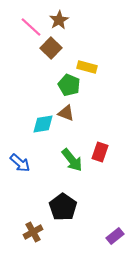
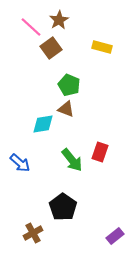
brown square: rotated 10 degrees clockwise
yellow rectangle: moved 15 px right, 20 px up
brown triangle: moved 4 px up
brown cross: moved 1 px down
